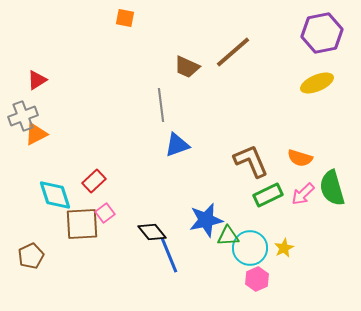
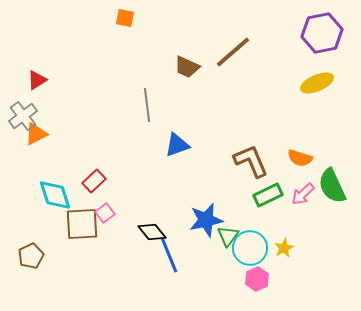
gray line: moved 14 px left
gray cross: rotated 16 degrees counterclockwise
green semicircle: moved 2 px up; rotated 9 degrees counterclockwise
green triangle: rotated 50 degrees counterclockwise
